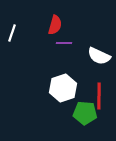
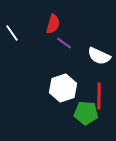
red semicircle: moved 2 px left, 1 px up
white line: rotated 54 degrees counterclockwise
purple line: rotated 35 degrees clockwise
green pentagon: moved 1 px right
